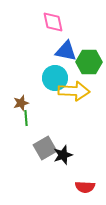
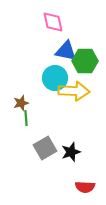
green hexagon: moved 4 px left, 1 px up
black star: moved 8 px right, 3 px up
